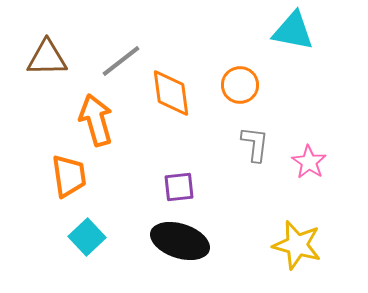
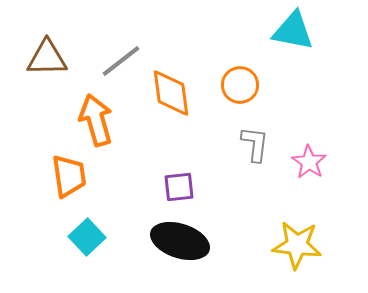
yellow star: rotated 9 degrees counterclockwise
